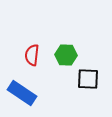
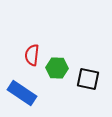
green hexagon: moved 9 px left, 13 px down
black square: rotated 10 degrees clockwise
